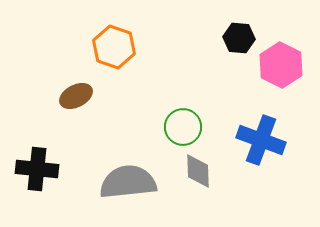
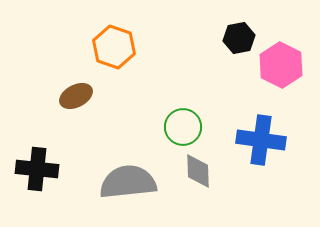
black hexagon: rotated 16 degrees counterclockwise
blue cross: rotated 12 degrees counterclockwise
